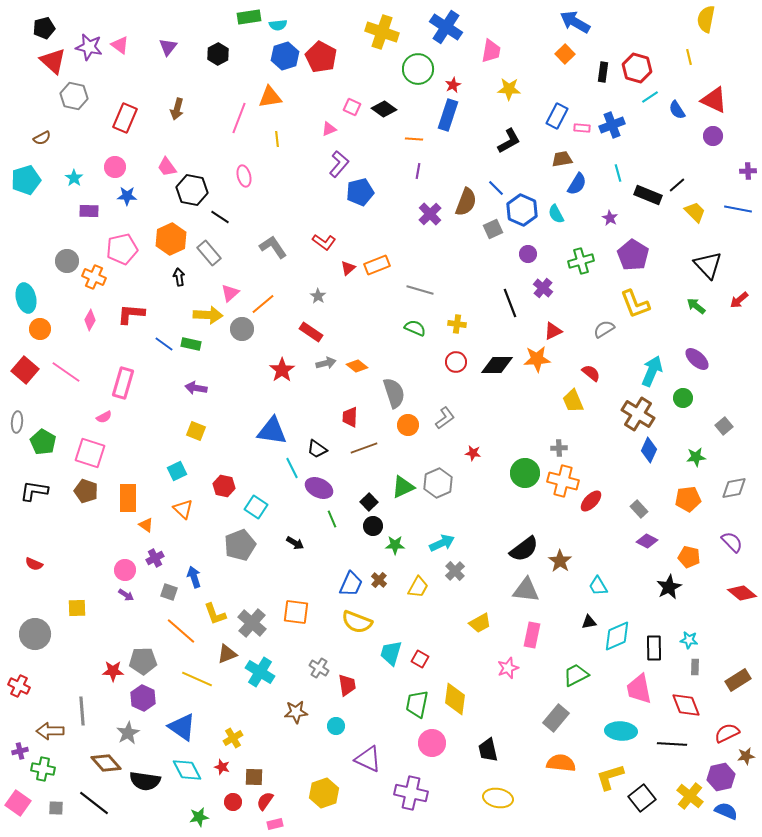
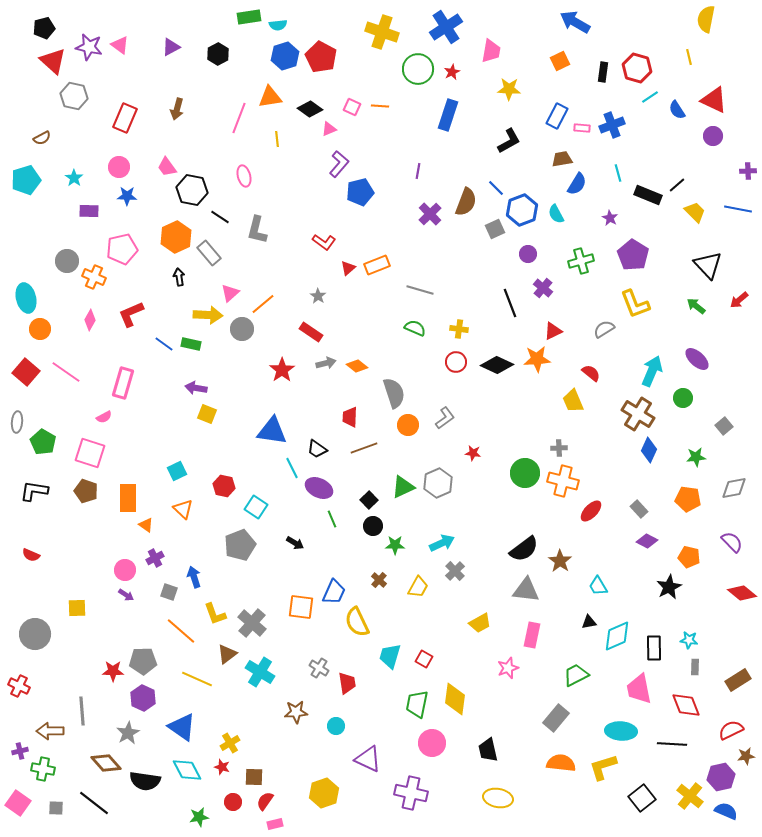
blue cross at (446, 27): rotated 24 degrees clockwise
purple triangle at (168, 47): moved 3 px right; rotated 24 degrees clockwise
orange square at (565, 54): moved 5 px left, 7 px down; rotated 18 degrees clockwise
red star at (453, 85): moved 1 px left, 13 px up
black diamond at (384, 109): moved 74 px left
orange line at (414, 139): moved 34 px left, 33 px up
pink circle at (115, 167): moved 4 px right
blue hexagon at (522, 210): rotated 16 degrees clockwise
gray square at (493, 229): moved 2 px right
orange hexagon at (171, 239): moved 5 px right, 2 px up
gray L-shape at (273, 247): moved 16 px left, 17 px up; rotated 132 degrees counterclockwise
red L-shape at (131, 314): rotated 28 degrees counterclockwise
yellow cross at (457, 324): moved 2 px right, 5 px down
black diamond at (497, 365): rotated 24 degrees clockwise
red square at (25, 370): moved 1 px right, 2 px down
yellow square at (196, 431): moved 11 px right, 17 px up
orange pentagon at (688, 499): rotated 15 degrees clockwise
red ellipse at (591, 501): moved 10 px down
black square at (369, 502): moved 2 px up
red semicircle at (34, 564): moved 3 px left, 9 px up
blue trapezoid at (351, 584): moved 17 px left, 8 px down
orange square at (296, 612): moved 5 px right, 5 px up
yellow semicircle at (357, 622): rotated 44 degrees clockwise
cyan trapezoid at (391, 653): moved 1 px left, 3 px down
brown triangle at (227, 654): rotated 15 degrees counterclockwise
red square at (420, 659): moved 4 px right
red trapezoid at (347, 685): moved 2 px up
red semicircle at (727, 733): moved 4 px right, 3 px up
yellow cross at (233, 738): moved 3 px left, 5 px down
yellow L-shape at (610, 777): moved 7 px left, 10 px up
